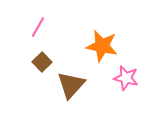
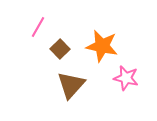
brown square: moved 18 px right, 13 px up
